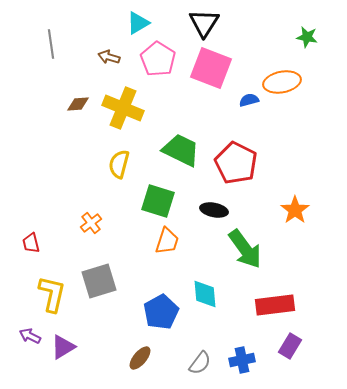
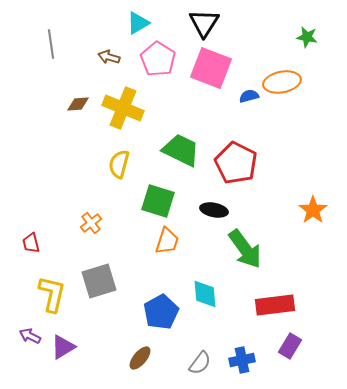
blue semicircle: moved 4 px up
orange star: moved 18 px right
